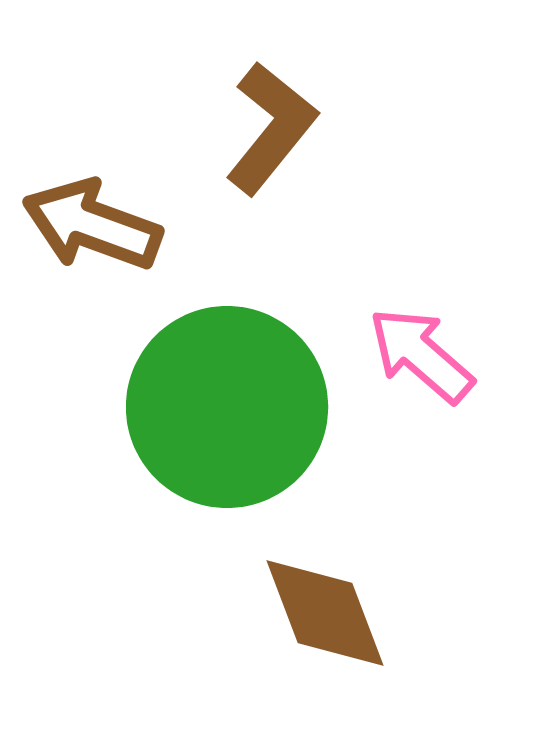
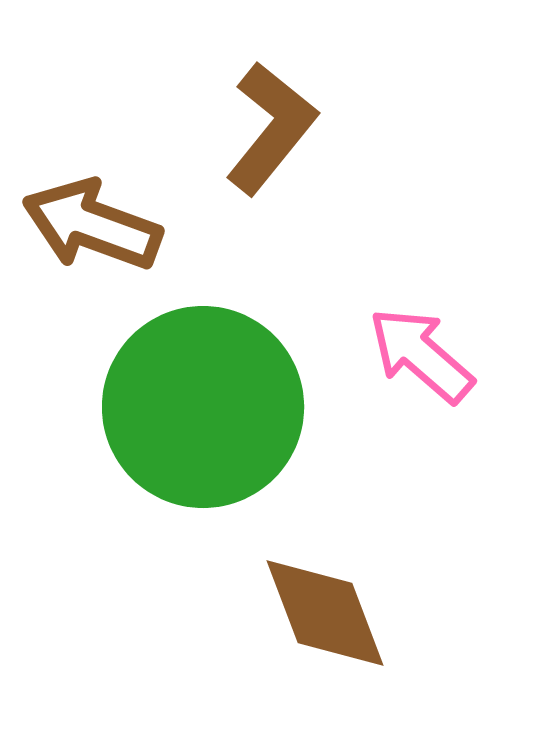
green circle: moved 24 px left
